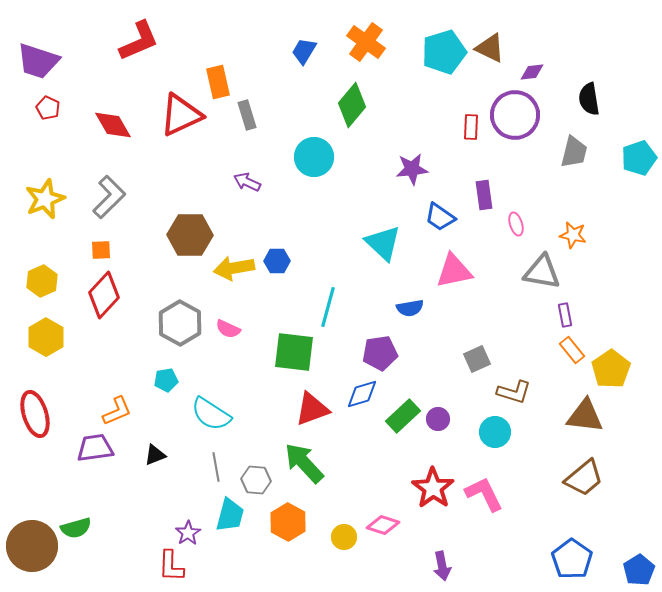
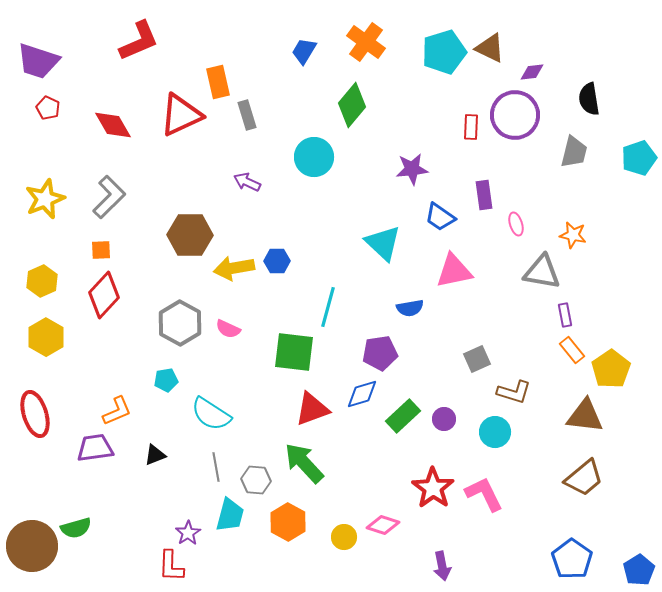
purple circle at (438, 419): moved 6 px right
